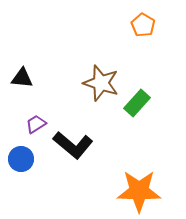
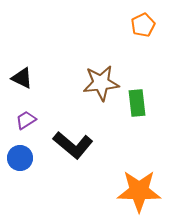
orange pentagon: rotated 15 degrees clockwise
black triangle: rotated 20 degrees clockwise
brown star: rotated 24 degrees counterclockwise
green rectangle: rotated 48 degrees counterclockwise
purple trapezoid: moved 10 px left, 4 px up
blue circle: moved 1 px left, 1 px up
